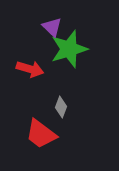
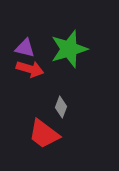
purple triangle: moved 27 px left, 21 px down; rotated 30 degrees counterclockwise
red trapezoid: moved 3 px right
